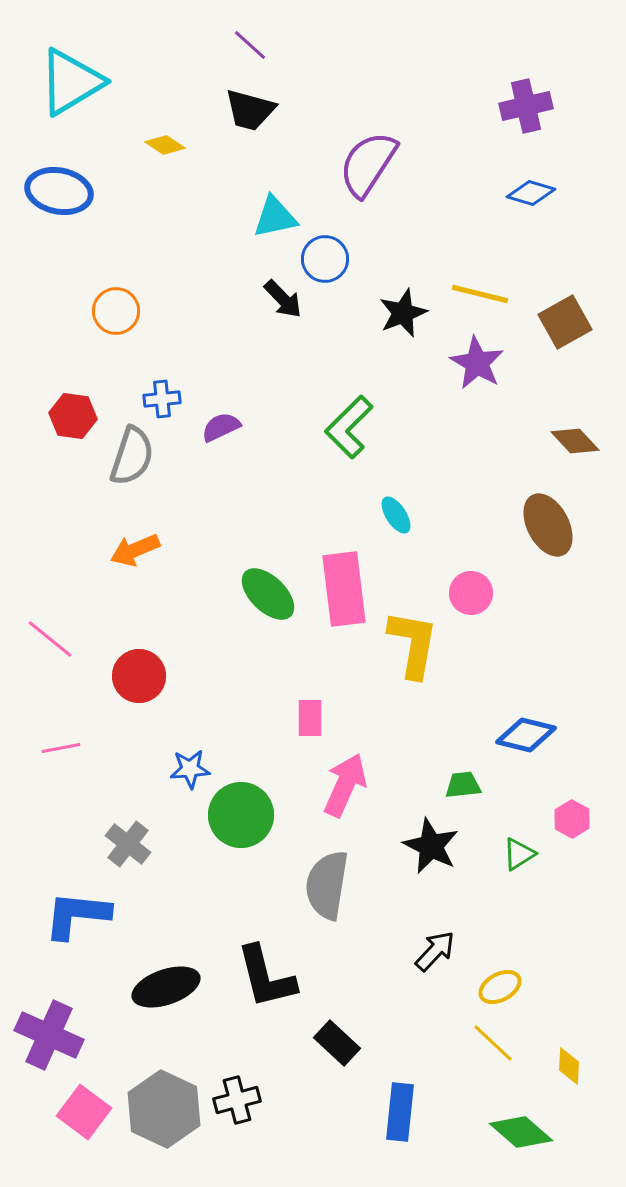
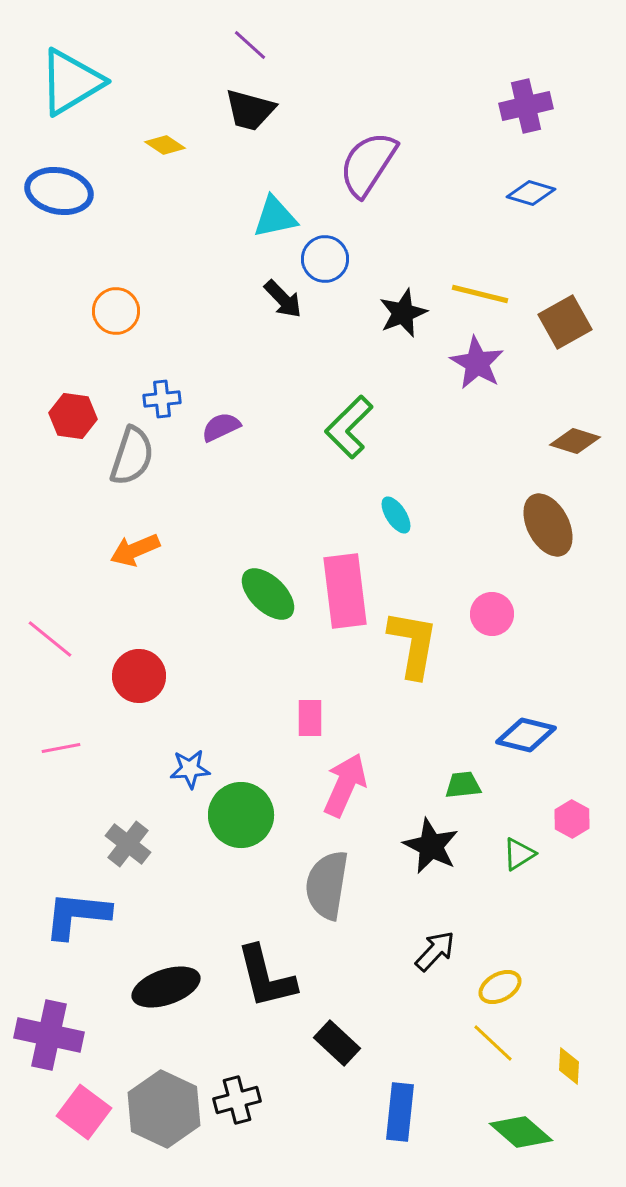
brown diamond at (575, 441): rotated 30 degrees counterclockwise
pink rectangle at (344, 589): moved 1 px right, 2 px down
pink circle at (471, 593): moved 21 px right, 21 px down
purple cross at (49, 1035): rotated 12 degrees counterclockwise
